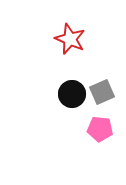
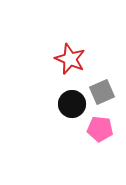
red star: moved 20 px down
black circle: moved 10 px down
